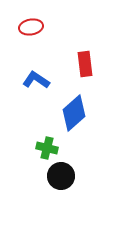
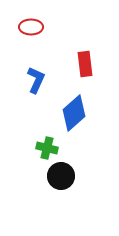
red ellipse: rotated 10 degrees clockwise
blue L-shape: rotated 80 degrees clockwise
